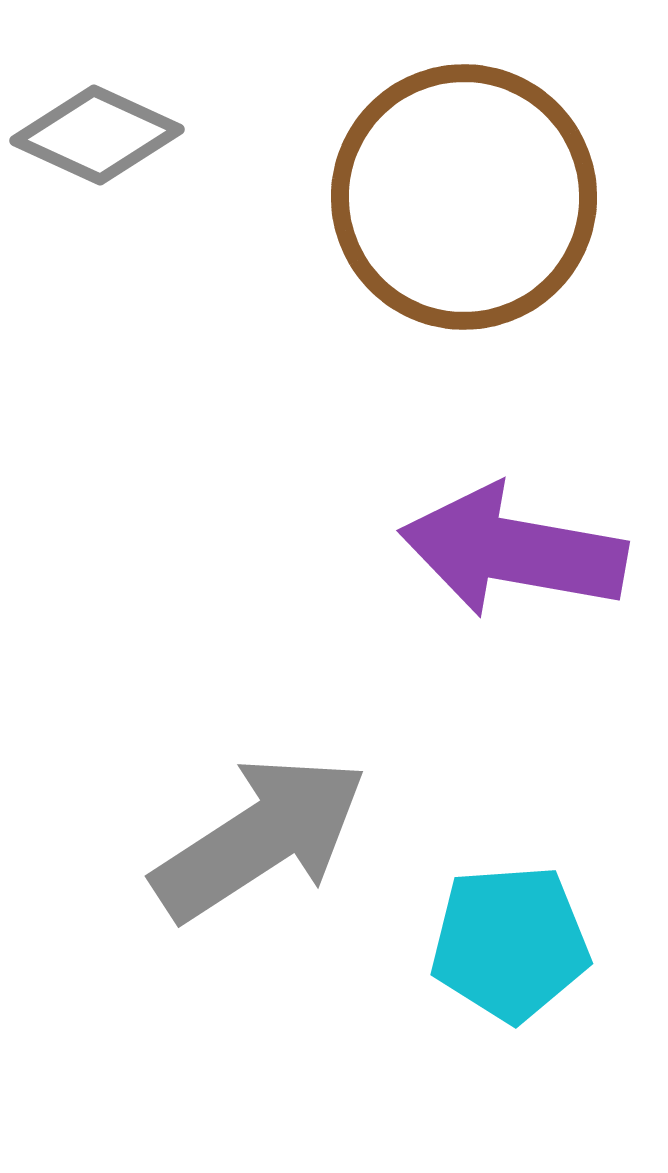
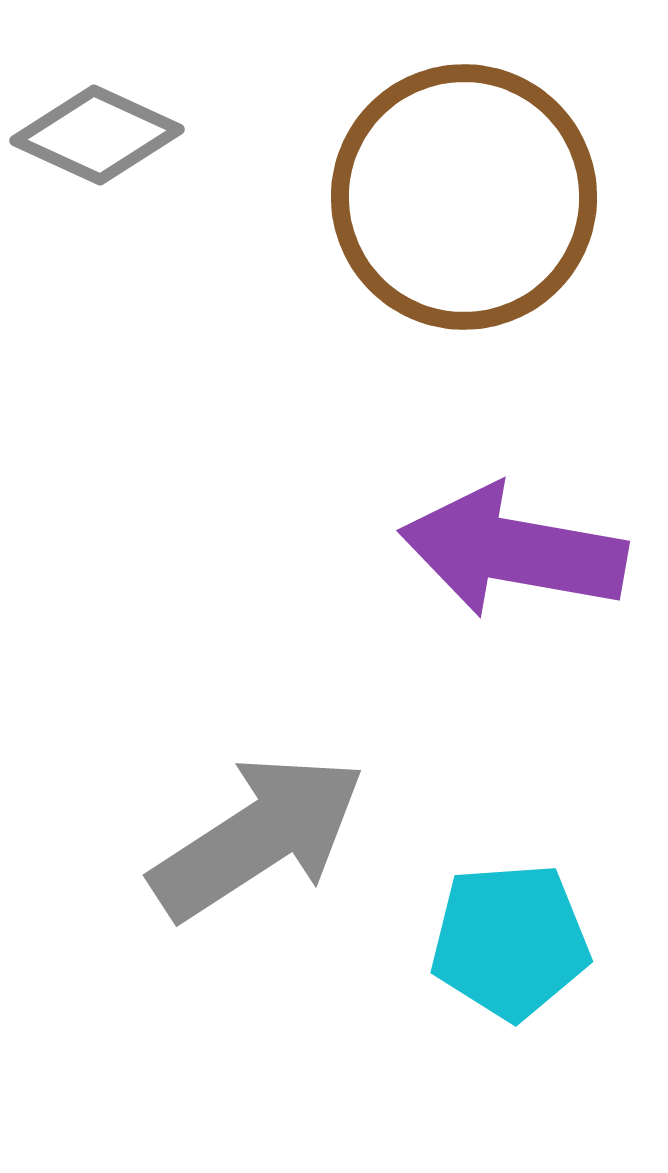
gray arrow: moved 2 px left, 1 px up
cyan pentagon: moved 2 px up
